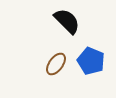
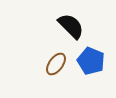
black semicircle: moved 4 px right, 5 px down
